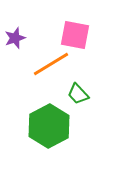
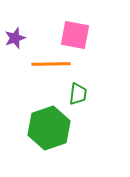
orange line: rotated 30 degrees clockwise
green trapezoid: rotated 130 degrees counterclockwise
green hexagon: moved 2 px down; rotated 9 degrees clockwise
